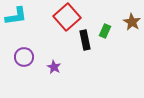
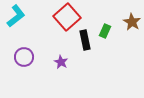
cyan L-shape: rotated 30 degrees counterclockwise
purple star: moved 7 px right, 5 px up
